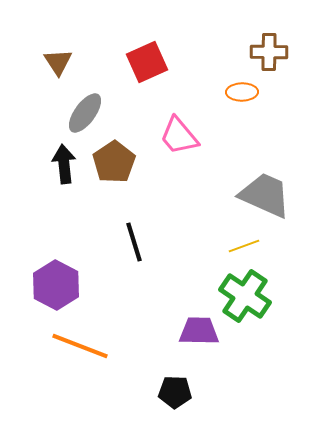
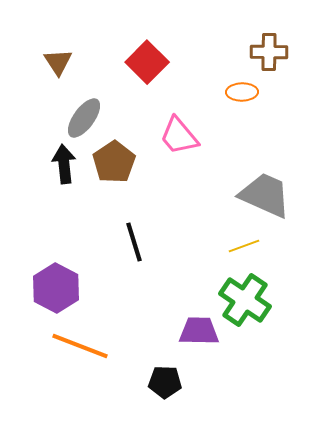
red square: rotated 21 degrees counterclockwise
gray ellipse: moved 1 px left, 5 px down
purple hexagon: moved 3 px down
green cross: moved 4 px down
black pentagon: moved 10 px left, 10 px up
